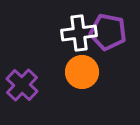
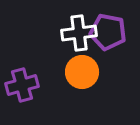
purple cross: rotated 32 degrees clockwise
